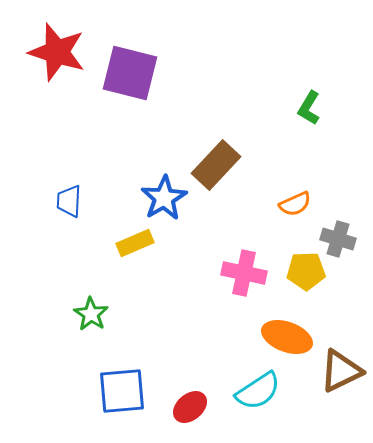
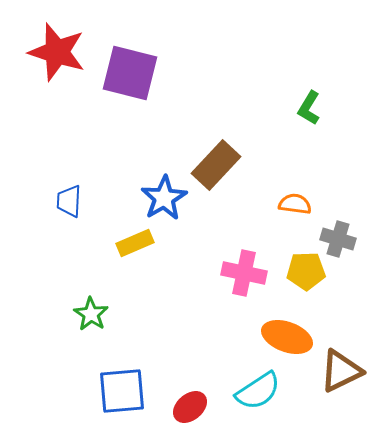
orange semicircle: rotated 148 degrees counterclockwise
